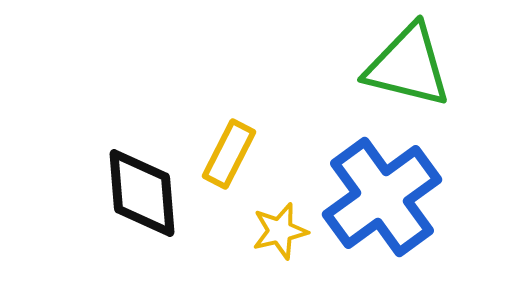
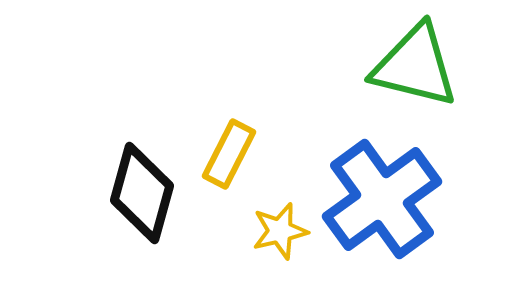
green triangle: moved 7 px right
black diamond: rotated 20 degrees clockwise
blue cross: moved 2 px down
